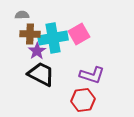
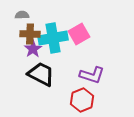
purple star: moved 4 px left, 2 px up
red hexagon: moved 1 px left; rotated 15 degrees counterclockwise
